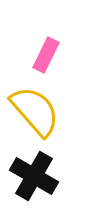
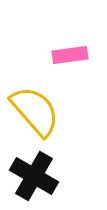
pink rectangle: moved 24 px right; rotated 56 degrees clockwise
